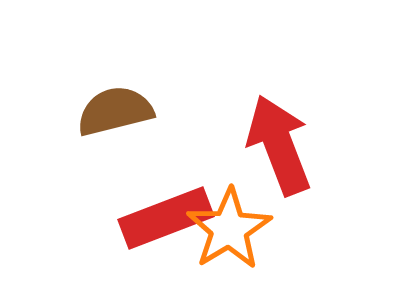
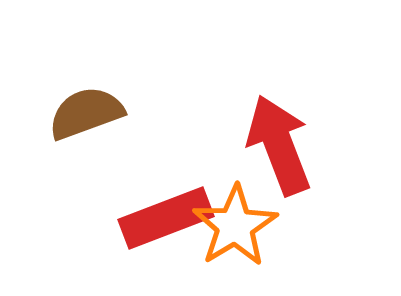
brown semicircle: moved 29 px left, 2 px down; rotated 6 degrees counterclockwise
orange star: moved 6 px right, 3 px up
